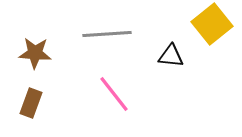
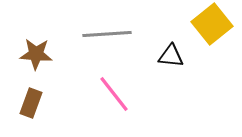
brown star: moved 1 px right, 1 px down
